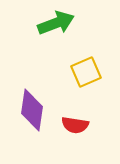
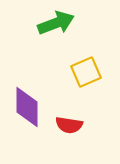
purple diamond: moved 5 px left, 3 px up; rotated 9 degrees counterclockwise
red semicircle: moved 6 px left
